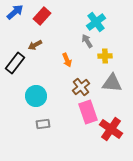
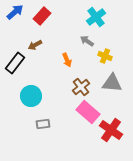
cyan cross: moved 5 px up
gray arrow: rotated 24 degrees counterclockwise
yellow cross: rotated 24 degrees clockwise
cyan circle: moved 5 px left
pink rectangle: rotated 30 degrees counterclockwise
red cross: moved 1 px down
